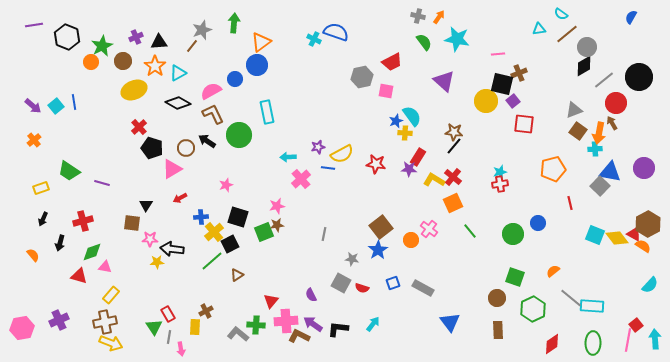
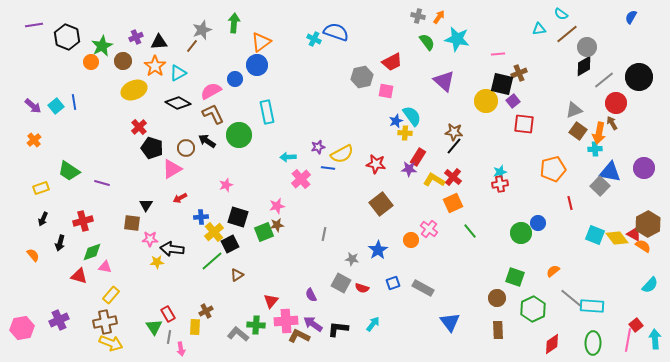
green semicircle at (424, 42): moved 3 px right
brown square at (381, 227): moved 23 px up
green circle at (513, 234): moved 8 px right, 1 px up
